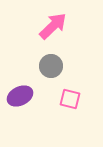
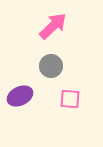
pink square: rotated 10 degrees counterclockwise
